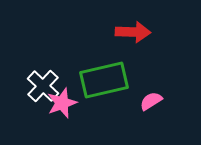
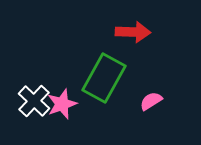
green rectangle: moved 2 px up; rotated 48 degrees counterclockwise
white cross: moved 9 px left, 15 px down
pink star: moved 1 px down
